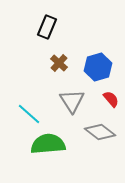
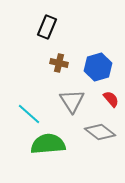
brown cross: rotated 30 degrees counterclockwise
